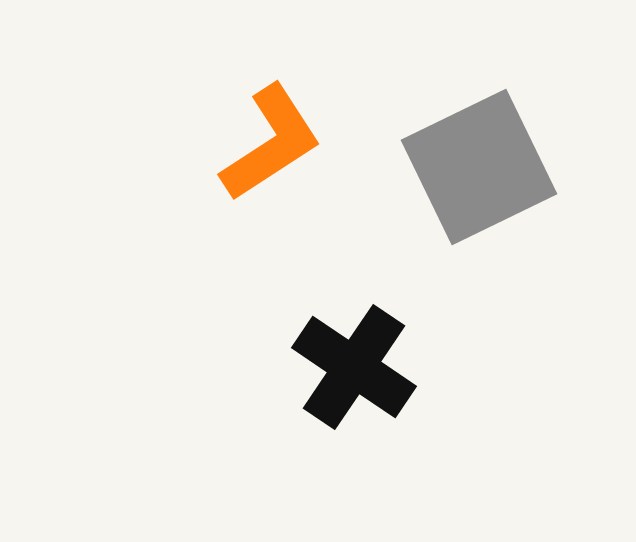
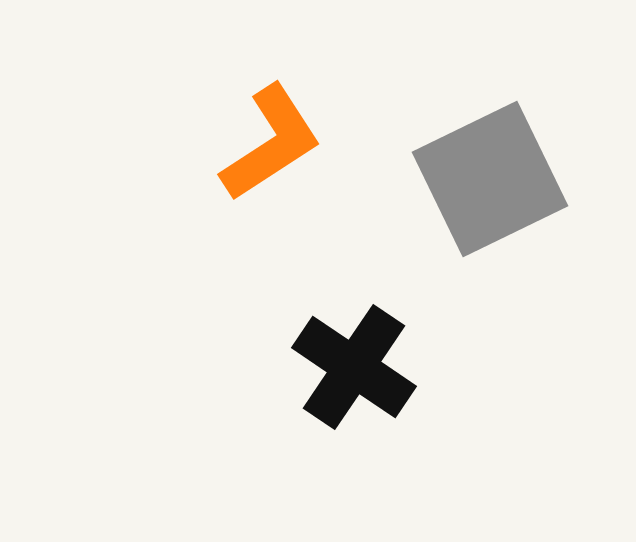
gray square: moved 11 px right, 12 px down
